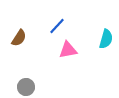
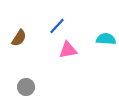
cyan semicircle: rotated 102 degrees counterclockwise
